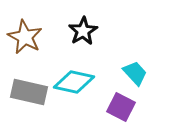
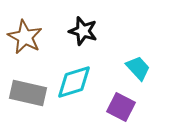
black star: rotated 24 degrees counterclockwise
cyan trapezoid: moved 3 px right, 5 px up
cyan diamond: rotated 30 degrees counterclockwise
gray rectangle: moved 1 px left, 1 px down
